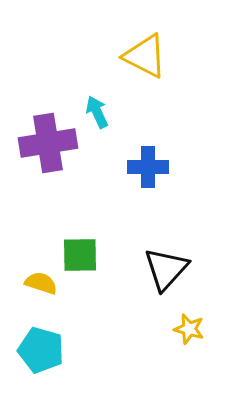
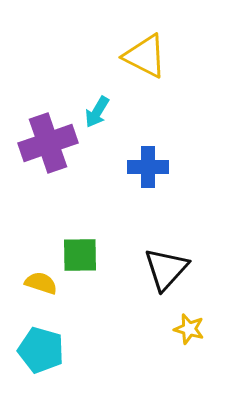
cyan arrow: rotated 124 degrees counterclockwise
purple cross: rotated 10 degrees counterclockwise
